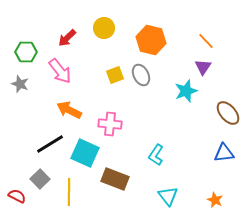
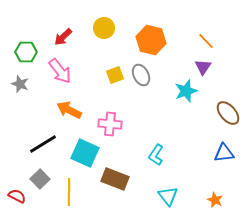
red arrow: moved 4 px left, 1 px up
black line: moved 7 px left
